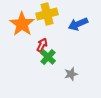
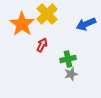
yellow cross: rotated 30 degrees counterclockwise
blue arrow: moved 8 px right
green cross: moved 20 px right, 2 px down; rotated 35 degrees clockwise
